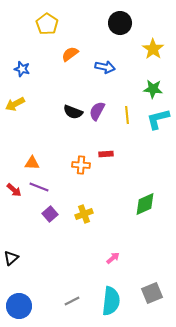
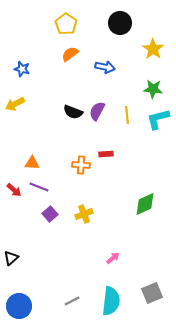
yellow pentagon: moved 19 px right
